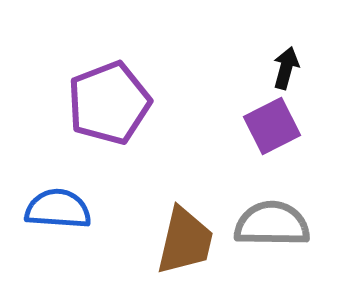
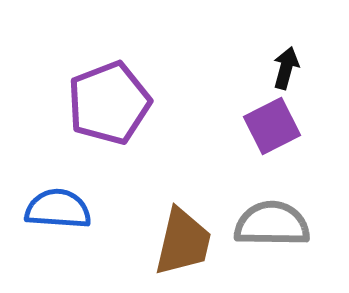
brown trapezoid: moved 2 px left, 1 px down
